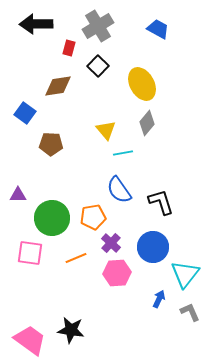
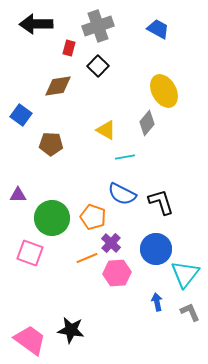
gray cross: rotated 12 degrees clockwise
yellow ellipse: moved 22 px right, 7 px down
blue square: moved 4 px left, 2 px down
yellow triangle: rotated 20 degrees counterclockwise
cyan line: moved 2 px right, 4 px down
blue semicircle: moved 3 px right, 4 px down; rotated 28 degrees counterclockwise
orange pentagon: rotated 30 degrees clockwise
blue circle: moved 3 px right, 2 px down
pink square: rotated 12 degrees clockwise
orange line: moved 11 px right
blue arrow: moved 2 px left, 3 px down; rotated 36 degrees counterclockwise
